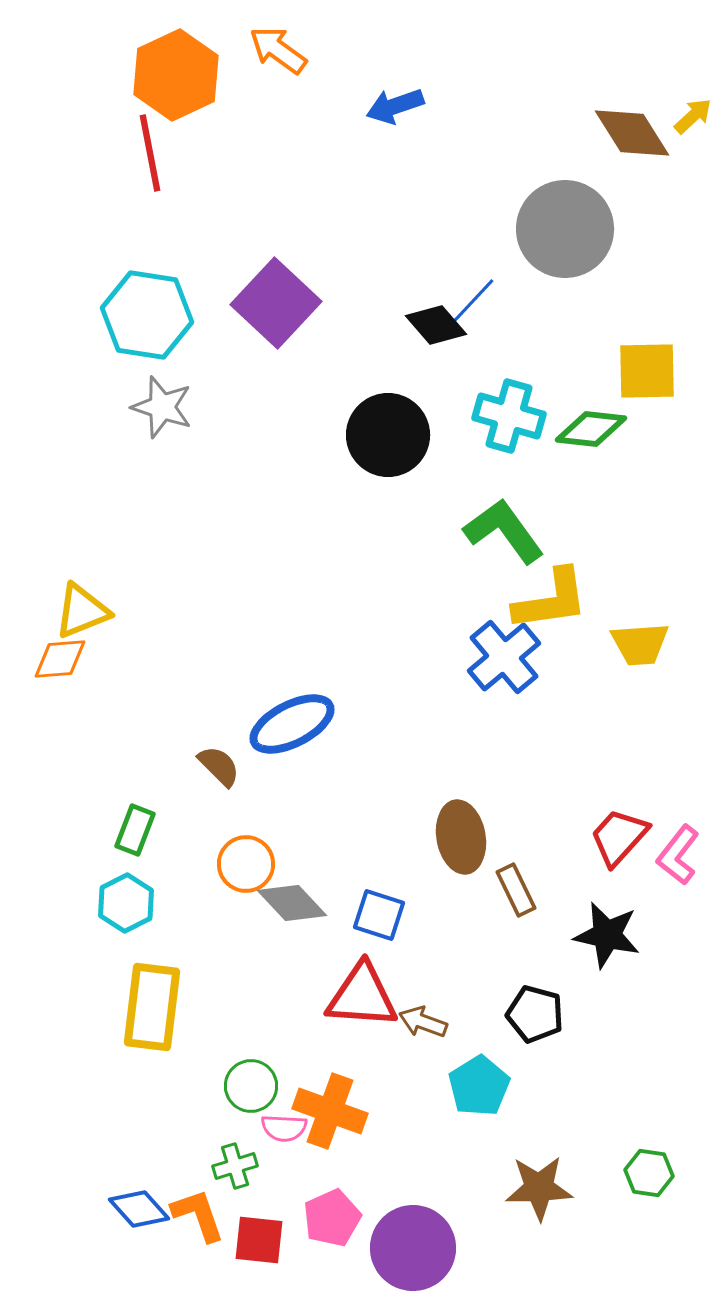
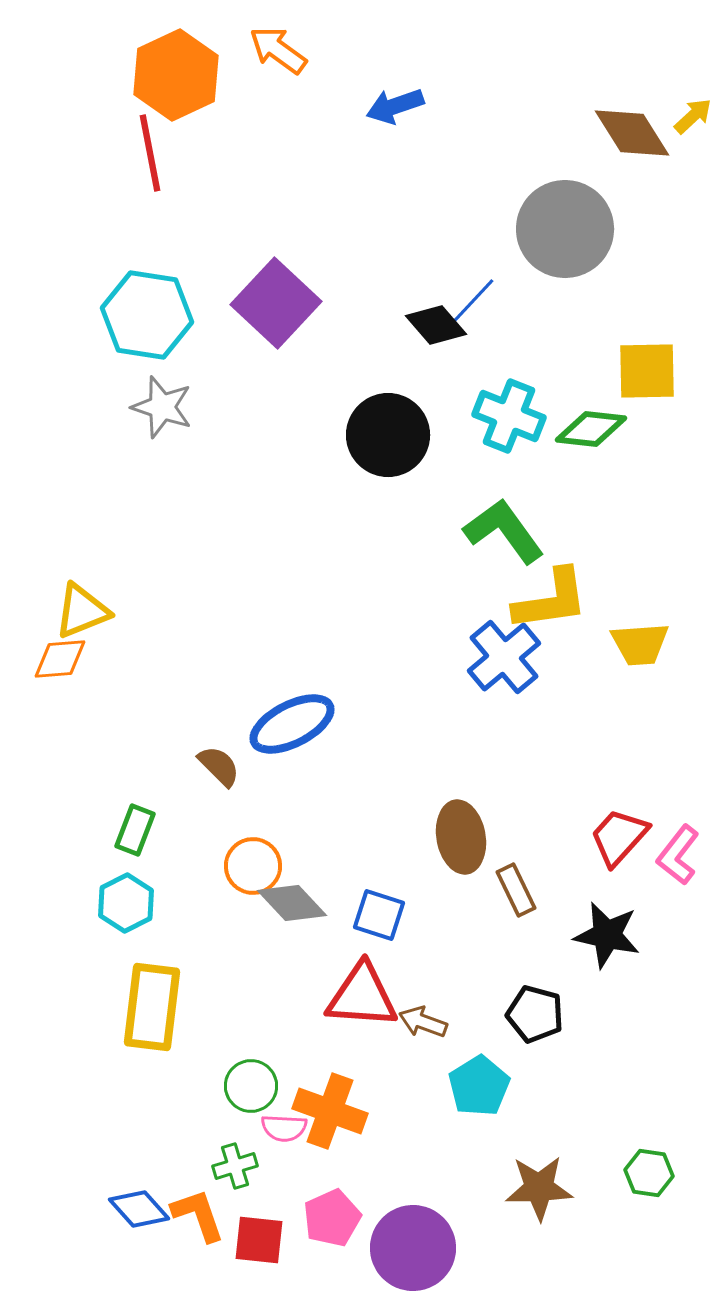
cyan cross at (509, 416): rotated 6 degrees clockwise
orange circle at (246, 864): moved 7 px right, 2 px down
